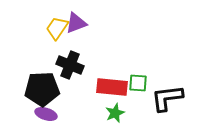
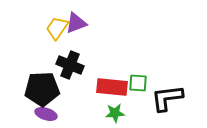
green star: rotated 18 degrees clockwise
